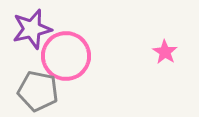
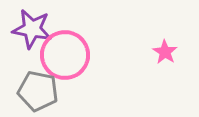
purple star: rotated 24 degrees clockwise
pink circle: moved 1 px left, 1 px up
